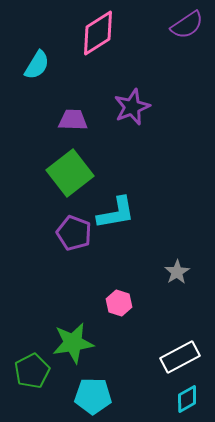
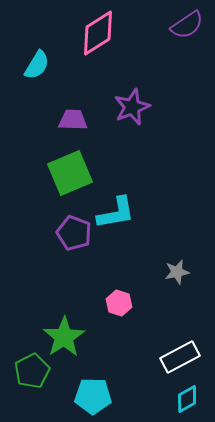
green square: rotated 15 degrees clockwise
gray star: rotated 20 degrees clockwise
green star: moved 9 px left, 6 px up; rotated 24 degrees counterclockwise
